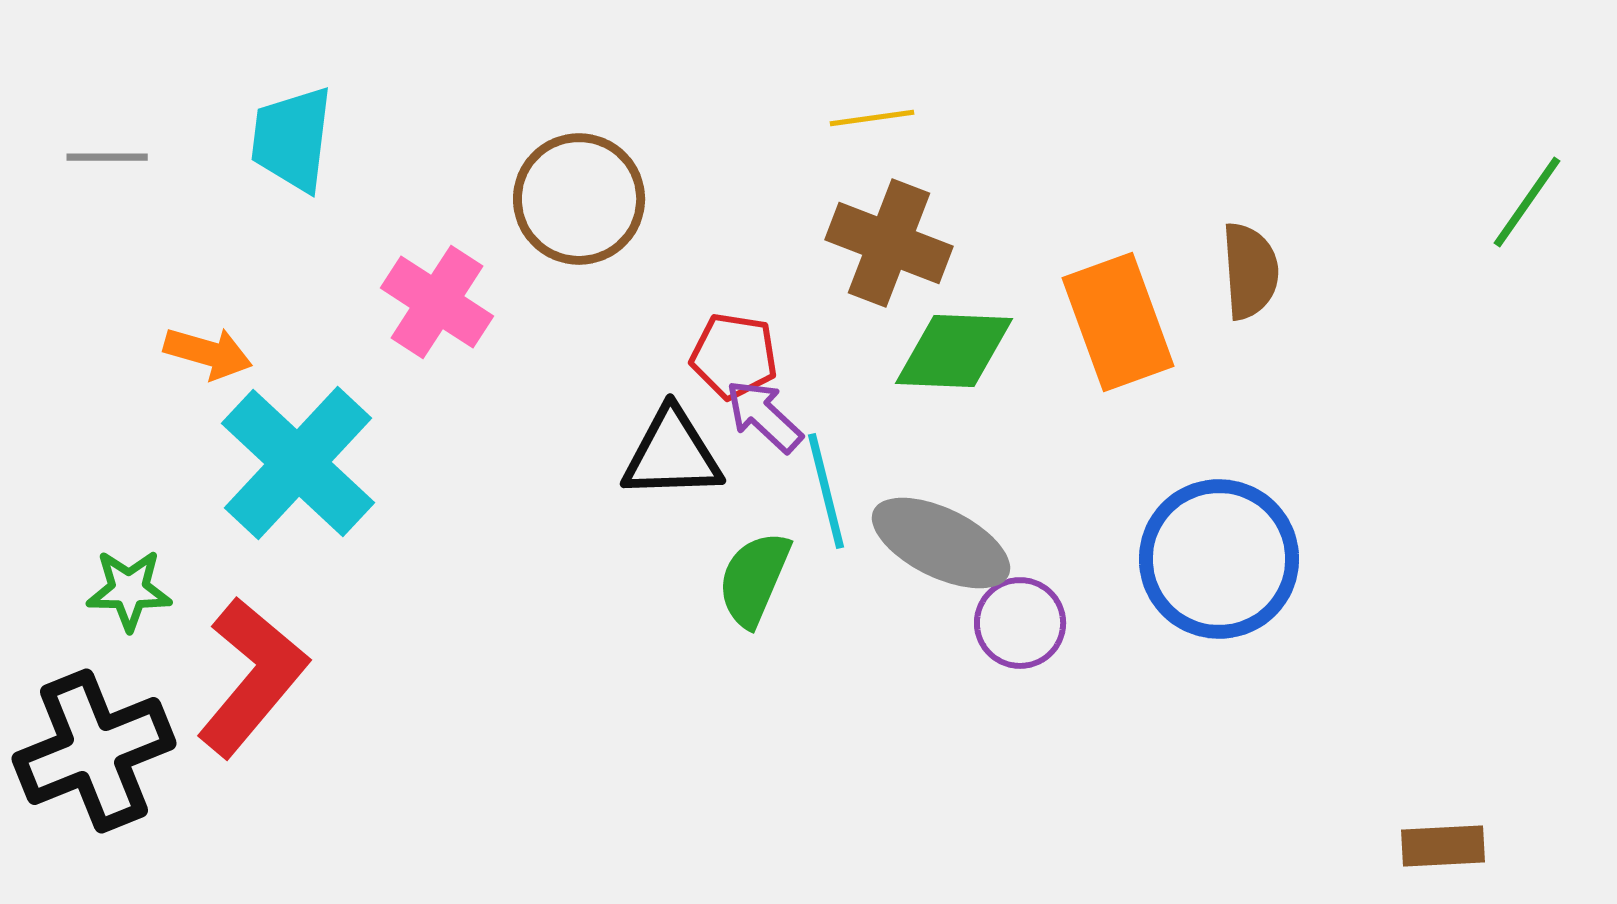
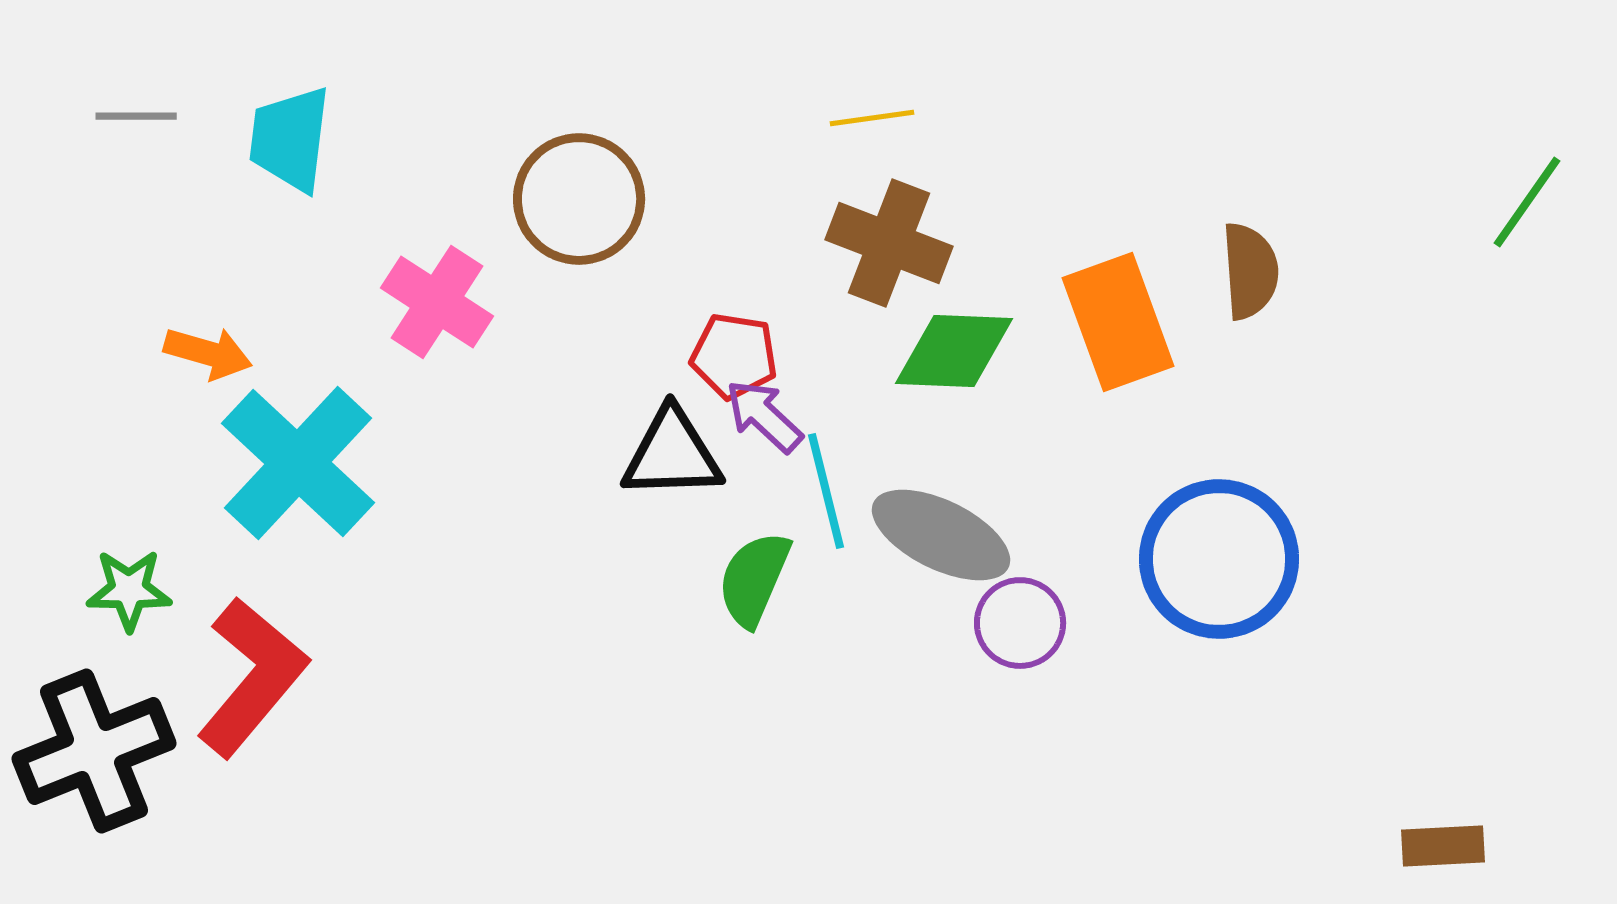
cyan trapezoid: moved 2 px left
gray line: moved 29 px right, 41 px up
gray ellipse: moved 8 px up
